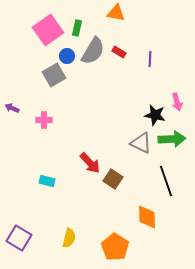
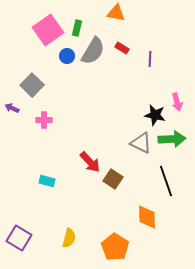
red rectangle: moved 3 px right, 4 px up
gray square: moved 22 px left, 10 px down; rotated 15 degrees counterclockwise
red arrow: moved 1 px up
